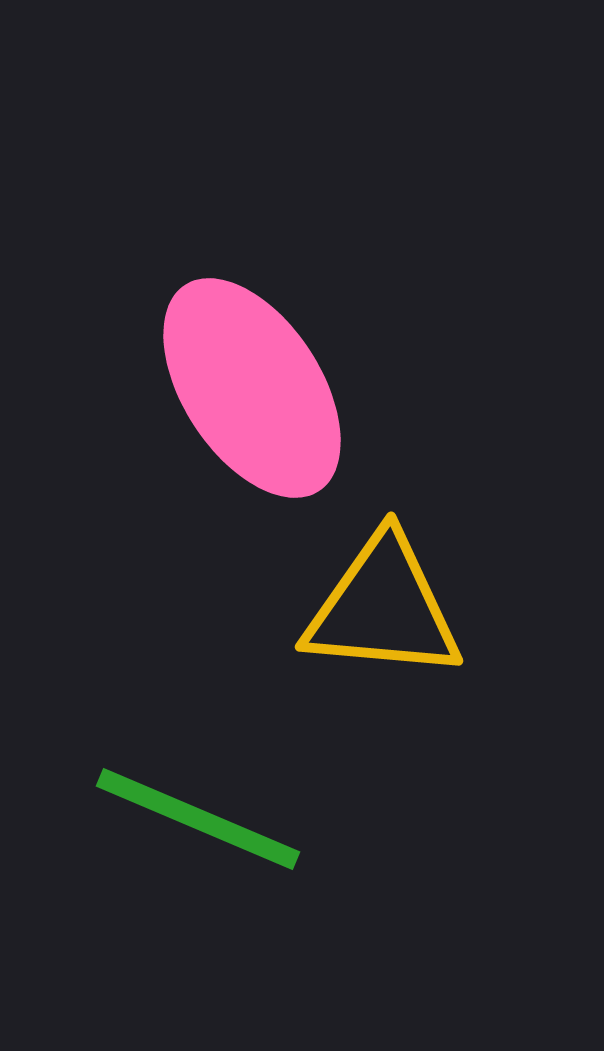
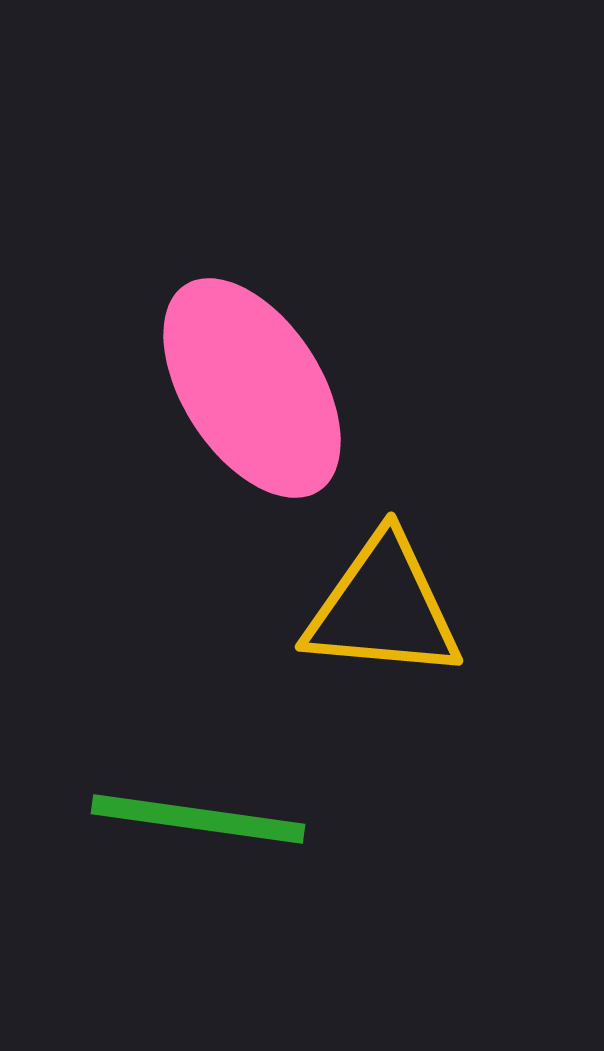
green line: rotated 15 degrees counterclockwise
